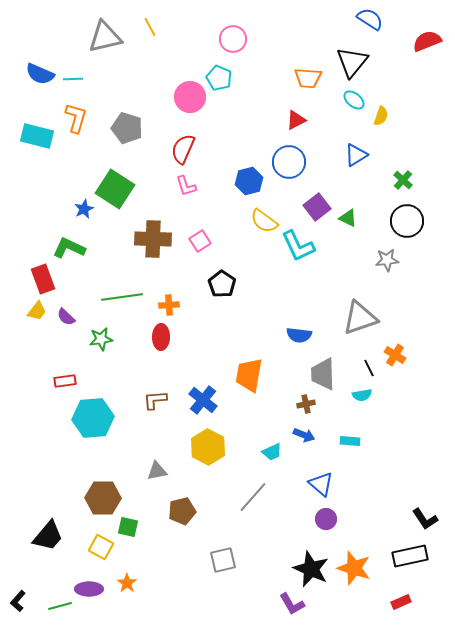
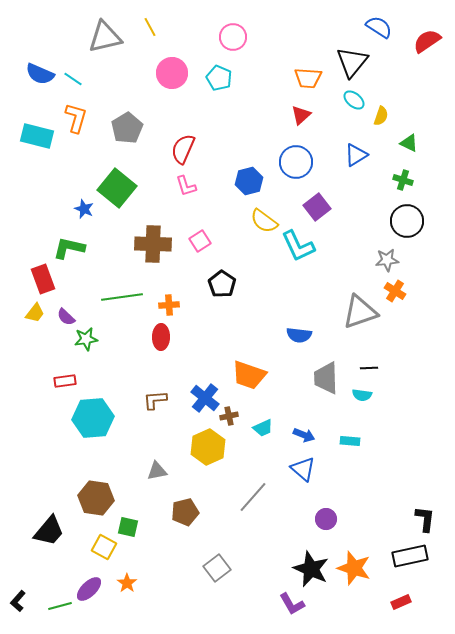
blue semicircle at (370, 19): moved 9 px right, 8 px down
pink circle at (233, 39): moved 2 px up
red semicircle at (427, 41): rotated 12 degrees counterclockwise
cyan line at (73, 79): rotated 36 degrees clockwise
pink circle at (190, 97): moved 18 px left, 24 px up
red triangle at (296, 120): moved 5 px right, 5 px up; rotated 15 degrees counterclockwise
gray pentagon at (127, 128): rotated 24 degrees clockwise
blue circle at (289, 162): moved 7 px right
green cross at (403, 180): rotated 24 degrees counterclockwise
green square at (115, 189): moved 2 px right, 1 px up; rotated 6 degrees clockwise
blue star at (84, 209): rotated 24 degrees counterclockwise
green triangle at (348, 218): moved 61 px right, 75 px up
brown cross at (153, 239): moved 5 px down
green L-shape at (69, 248): rotated 12 degrees counterclockwise
yellow trapezoid at (37, 311): moved 2 px left, 2 px down
gray triangle at (360, 318): moved 6 px up
green star at (101, 339): moved 15 px left
orange cross at (395, 355): moved 64 px up
black line at (369, 368): rotated 66 degrees counterclockwise
gray trapezoid at (323, 374): moved 3 px right, 4 px down
orange trapezoid at (249, 375): rotated 81 degrees counterclockwise
cyan semicircle at (362, 395): rotated 18 degrees clockwise
blue cross at (203, 400): moved 2 px right, 2 px up
brown cross at (306, 404): moved 77 px left, 12 px down
yellow hexagon at (208, 447): rotated 8 degrees clockwise
cyan trapezoid at (272, 452): moved 9 px left, 24 px up
blue triangle at (321, 484): moved 18 px left, 15 px up
brown hexagon at (103, 498): moved 7 px left; rotated 8 degrees clockwise
brown pentagon at (182, 511): moved 3 px right, 1 px down
black L-shape at (425, 519): rotated 140 degrees counterclockwise
black trapezoid at (48, 536): moved 1 px right, 5 px up
yellow square at (101, 547): moved 3 px right
gray square at (223, 560): moved 6 px left, 8 px down; rotated 24 degrees counterclockwise
purple ellipse at (89, 589): rotated 44 degrees counterclockwise
